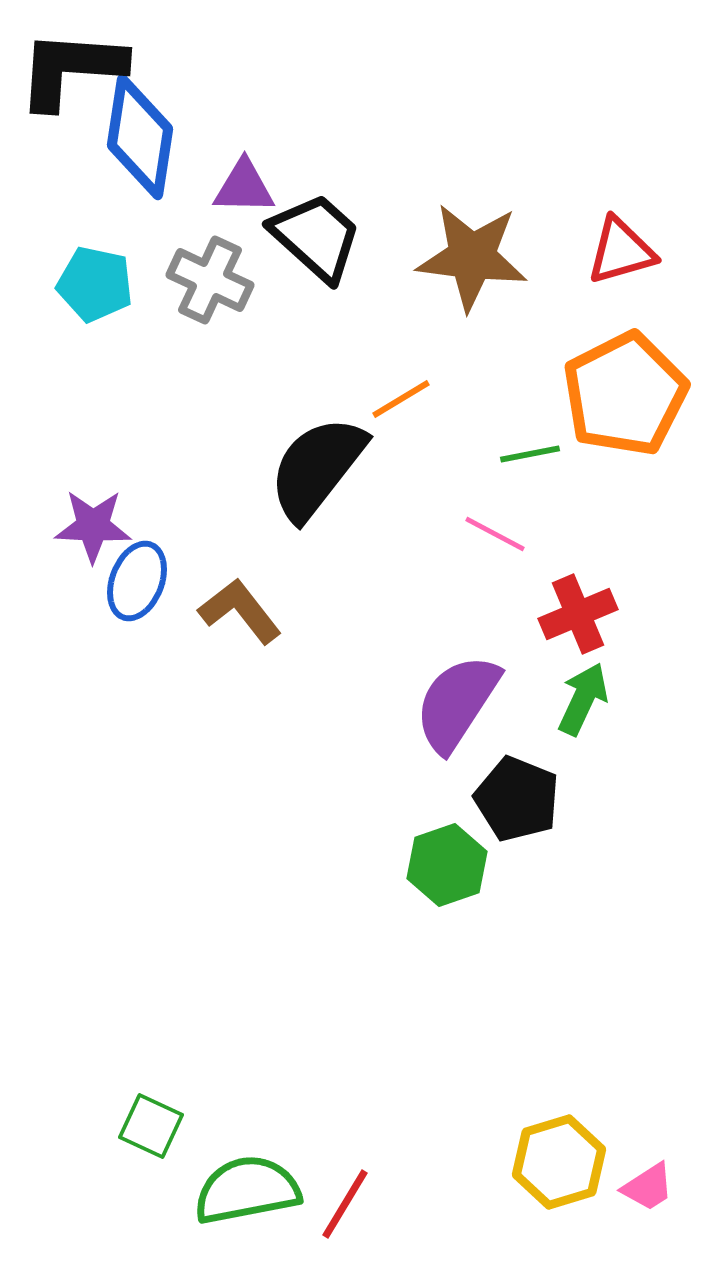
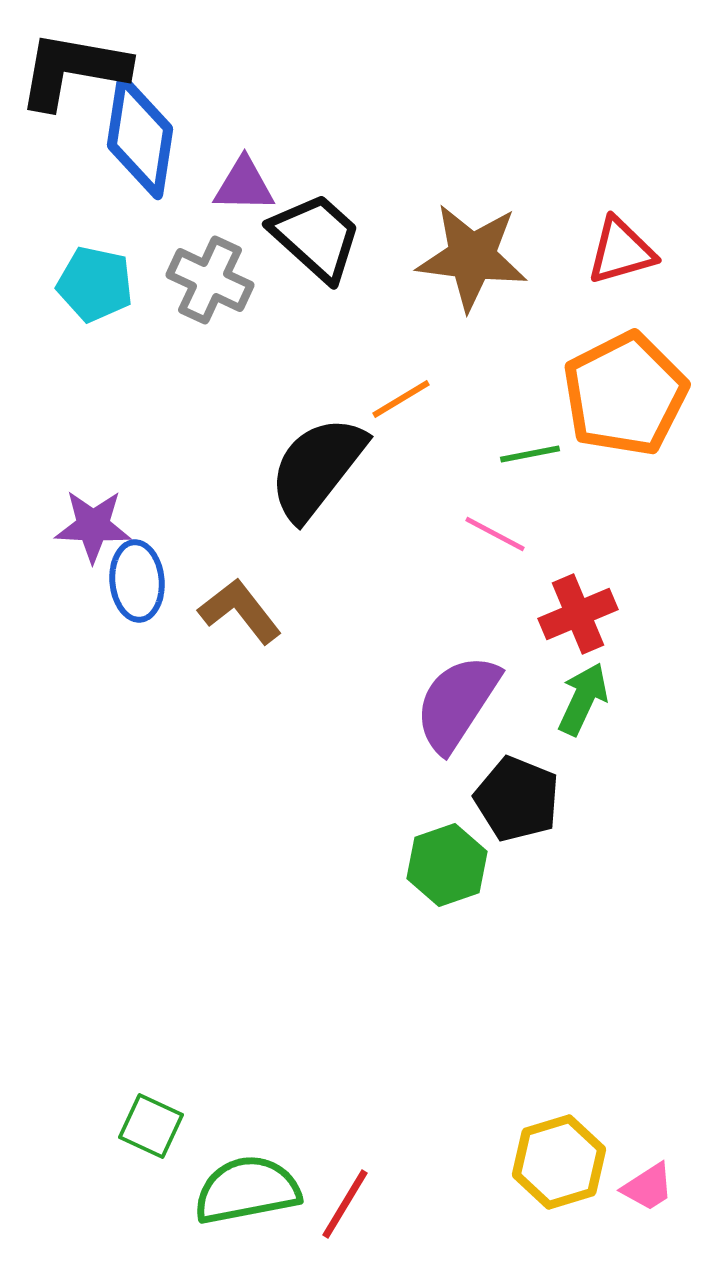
black L-shape: moved 2 px right, 1 px down; rotated 6 degrees clockwise
purple triangle: moved 2 px up
blue ellipse: rotated 26 degrees counterclockwise
